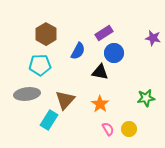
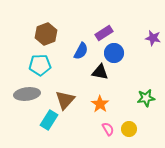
brown hexagon: rotated 10 degrees clockwise
blue semicircle: moved 3 px right
